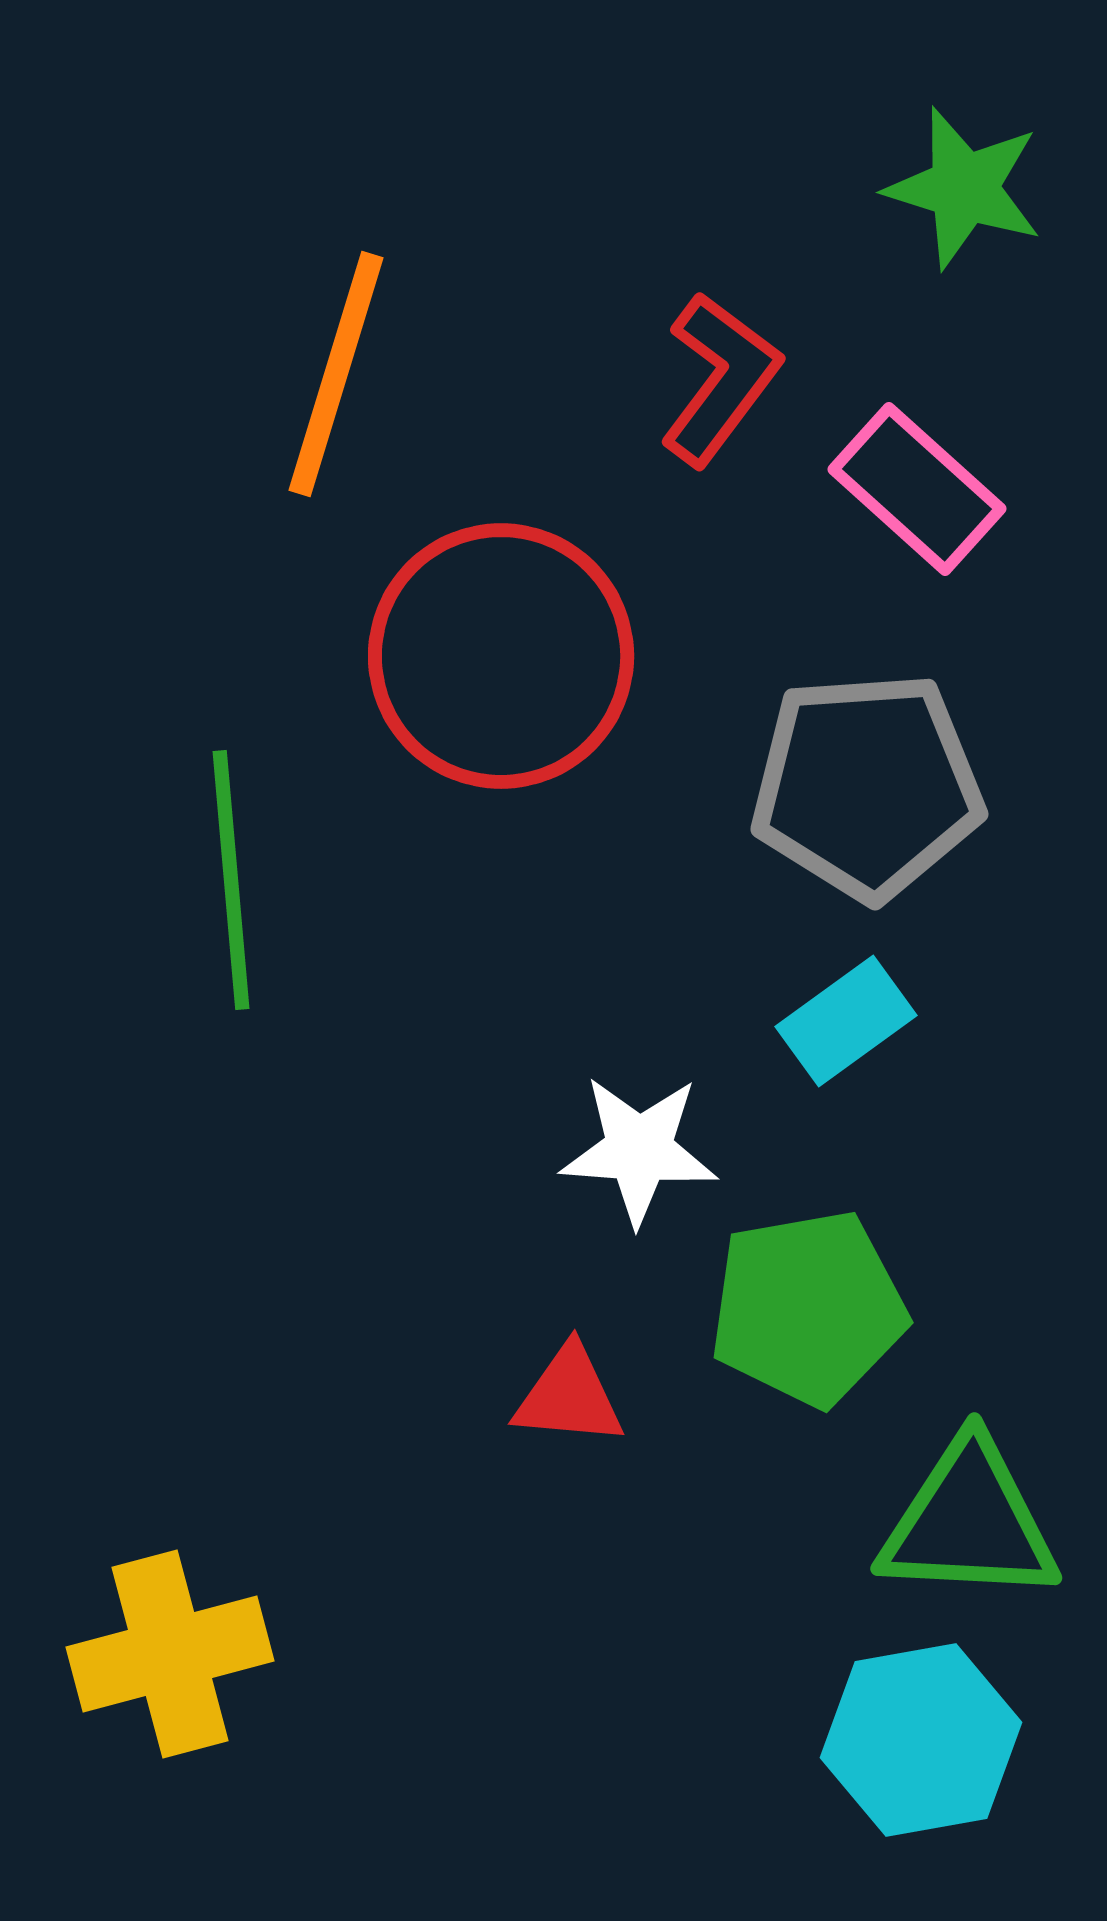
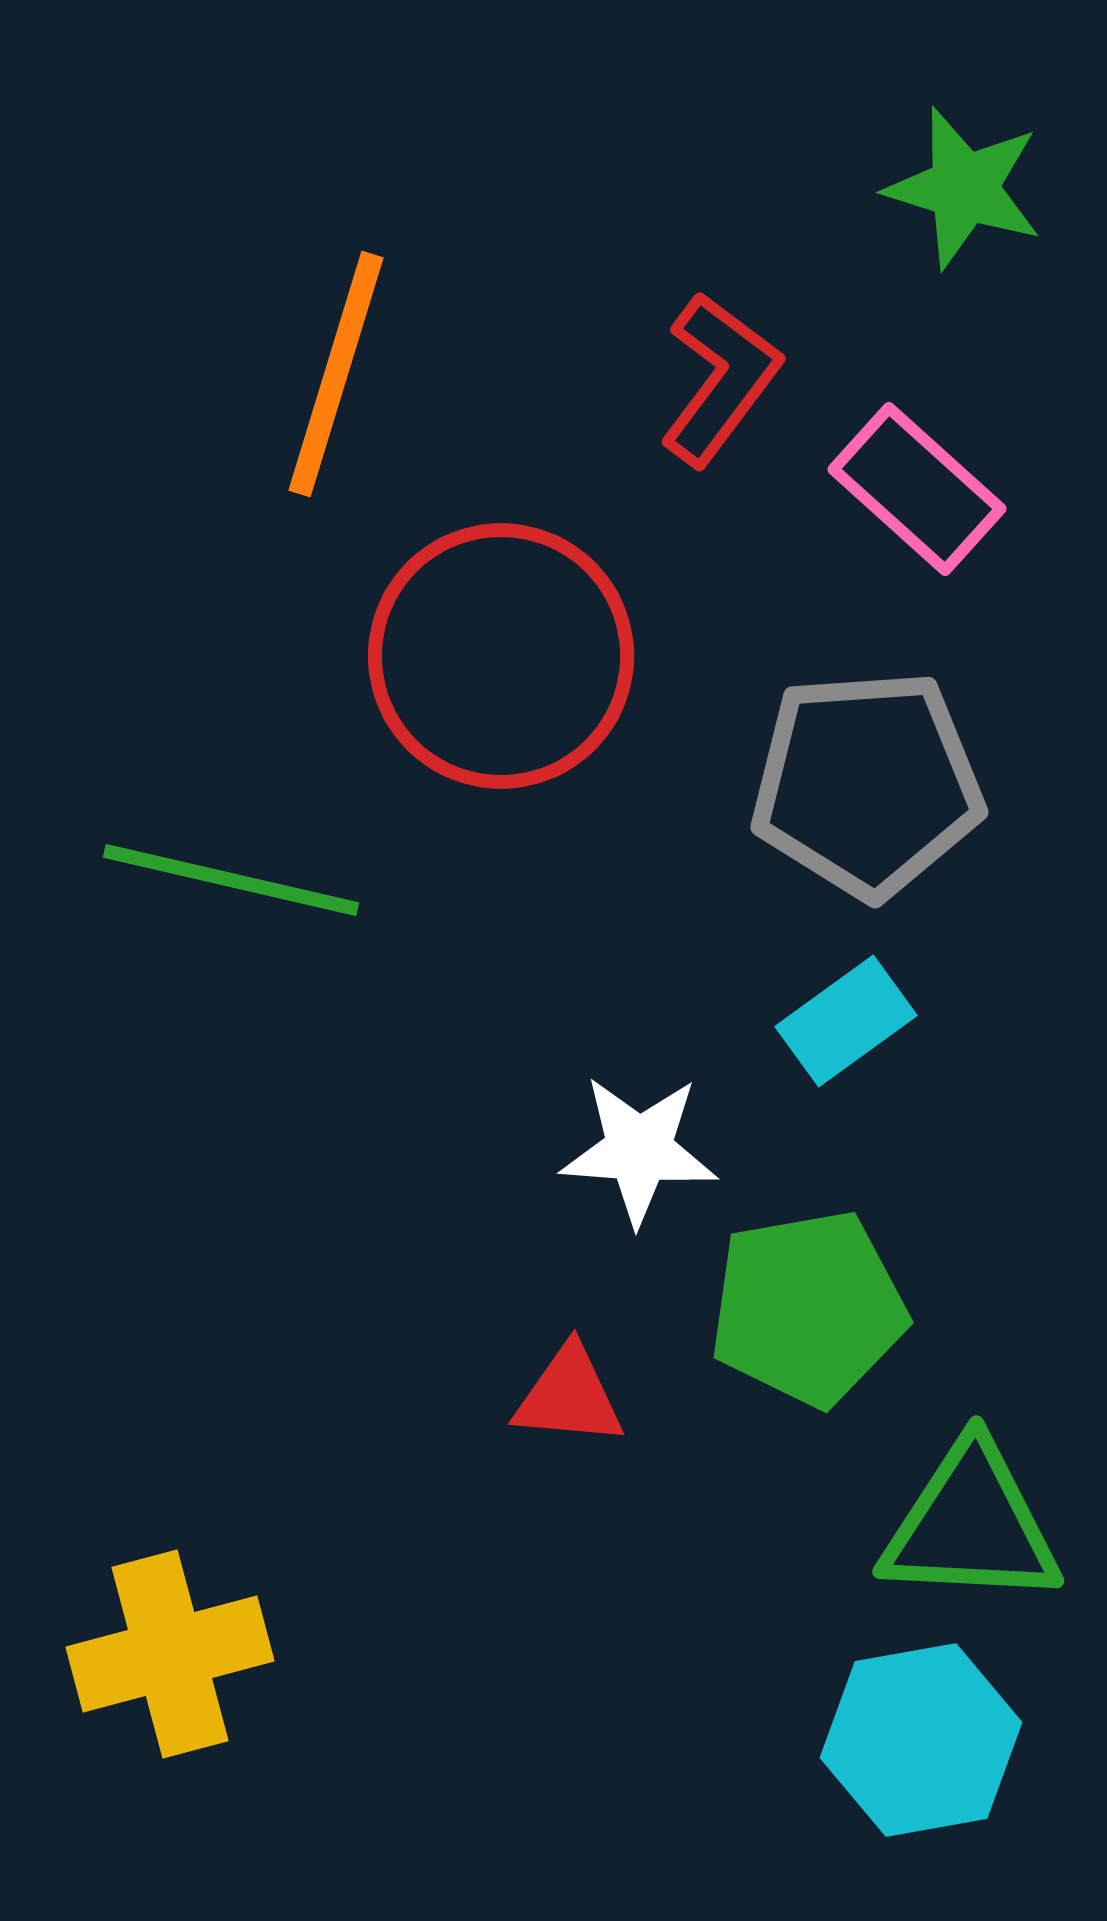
gray pentagon: moved 2 px up
green line: rotated 72 degrees counterclockwise
green triangle: moved 2 px right, 3 px down
